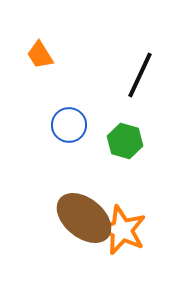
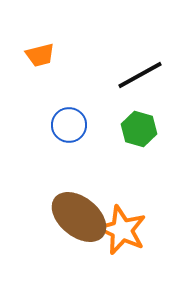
orange trapezoid: rotated 72 degrees counterclockwise
black line: rotated 36 degrees clockwise
green hexagon: moved 14 px right, 12 px up
brown ellipse: moved 5 px left, 1 px up
